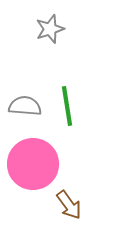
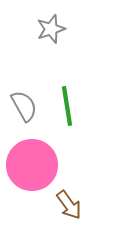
gray star: moved 1 px right
gray semicircle: moved 1 px left; rotated 56 degrees clockwise
pink circle: moved 1 px left, 1 px down
